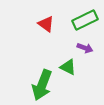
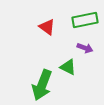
green rectangle: rotated 15 degrees clockwise
red triangle: moved 1 px right, 3 px down
